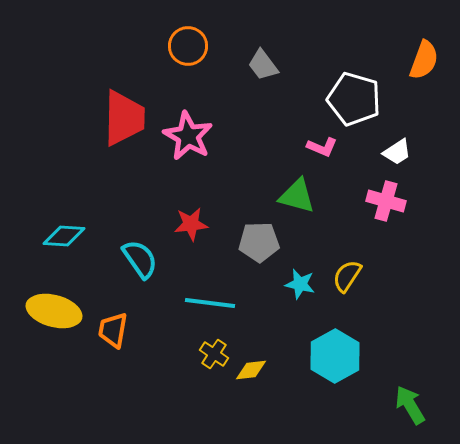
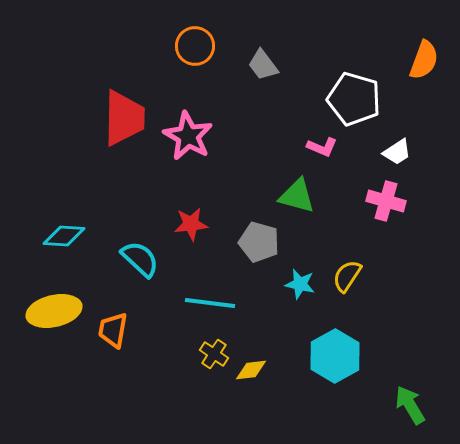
orange circle: moved 7 px right
gray pentagon: rotated 18 degrees clockwise
cyan semicircle: rotated 12 degrees counterclockwise
yellow ellipse: rotated 28 degrees counterclockwise
